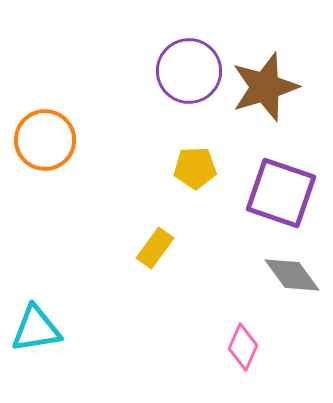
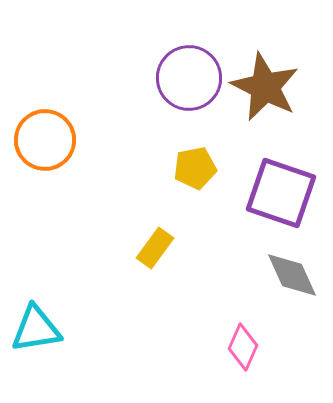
purple circle: moved 7 px down
brown star: rotated 28 degrees counterclockwise
yellow pentagon: rotated 9 degrees counterclockwise
gray diamond: rotated 12 degrees clockwise
